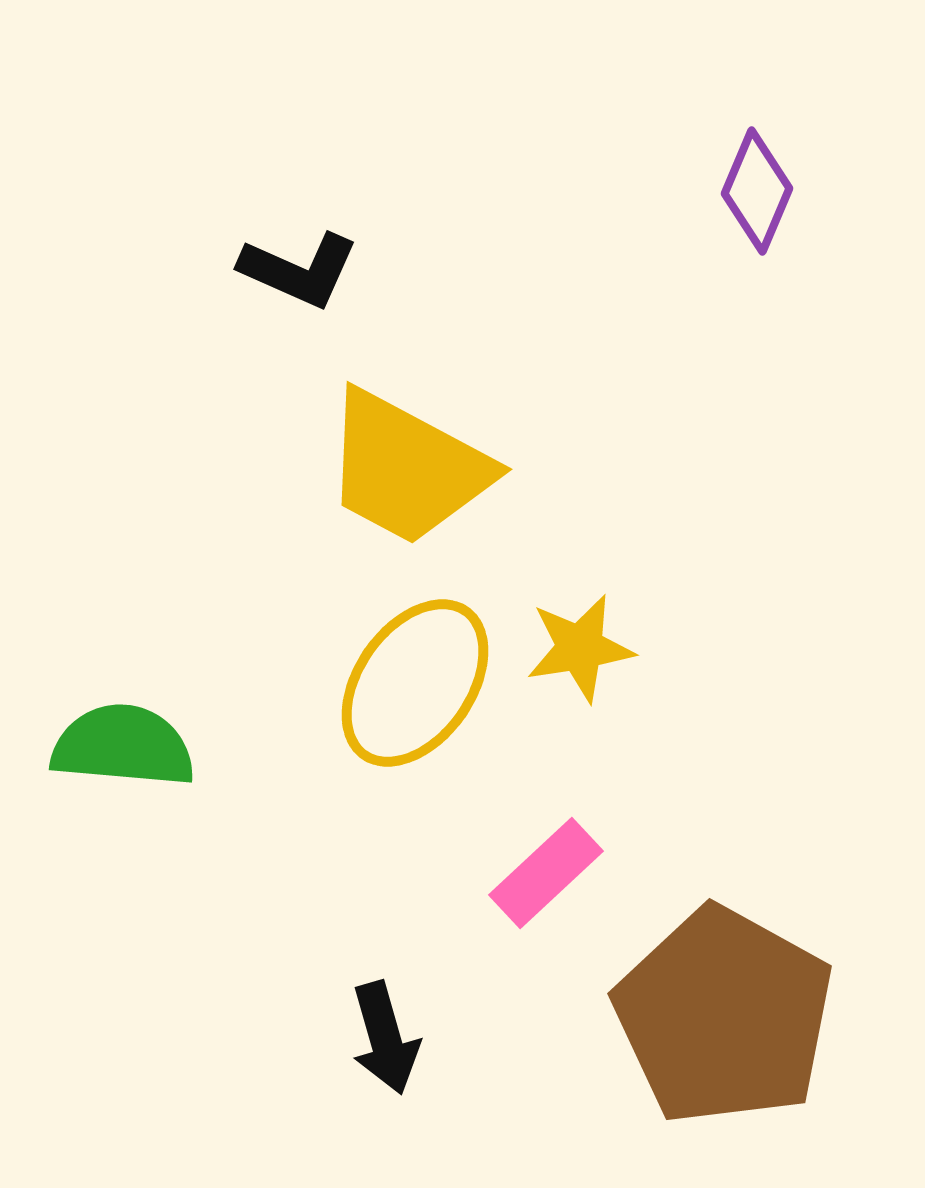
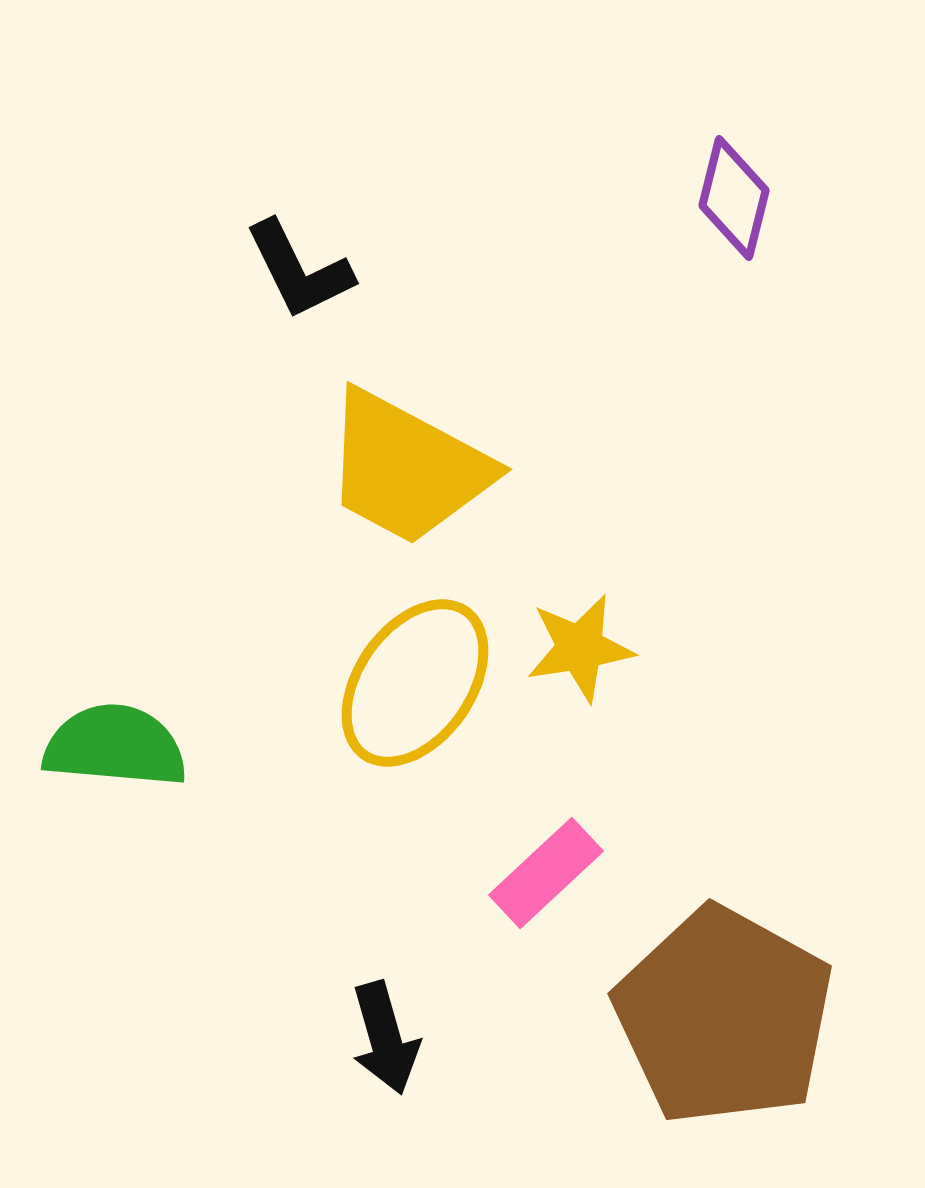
purple diamond: moved 23 px left, 7 px down; rotated 9 degrees counterclockwise
black L-shape: rotated 40 degrees clockwise
green semicircle: moved 8 px left
